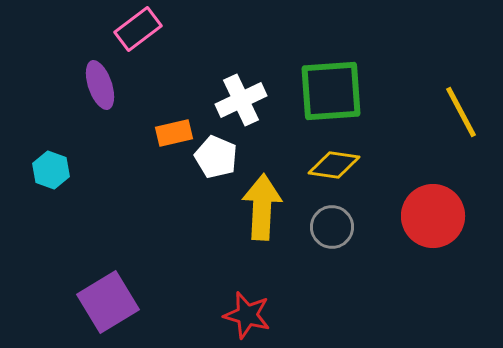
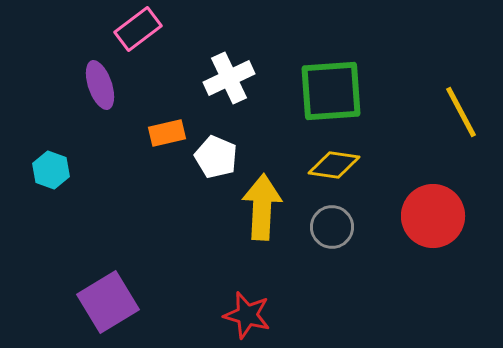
white cross: moved 12 px left, 22 px up
orange rectangle: moved 7 px left
